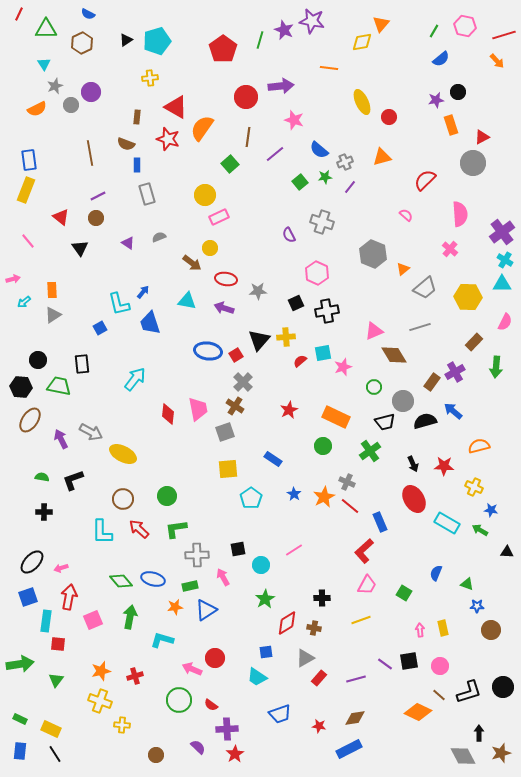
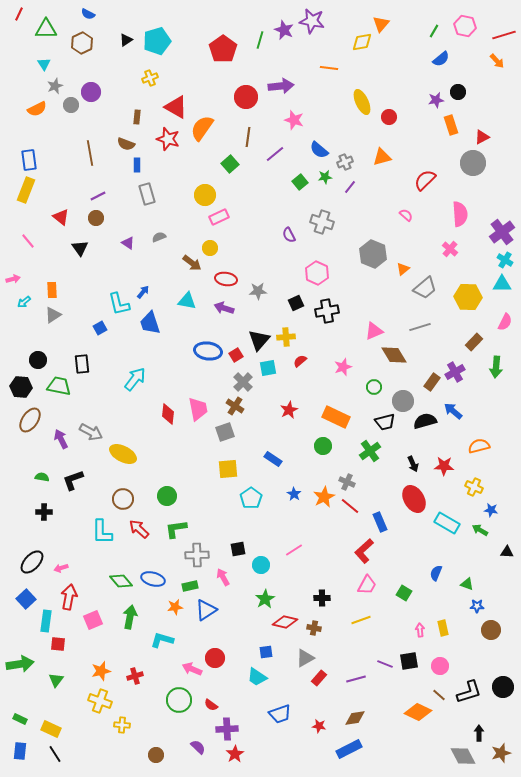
yellow cross at (150, 78): rotated 14 degrees counterclockwise
cyan square at (323, 353): moved 55 px left, 15 px down
blue square at (28, 597): moved 2 px left, 2 px down; rotated 24 degrees counterclockwise
red diamond at (287, 623): moved 2 px left, 1 px up; rotated 45 degrees clockwise
purple line at (385, 664): rotated 14 degrees counterclockwise
